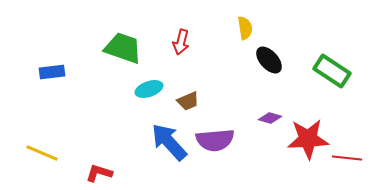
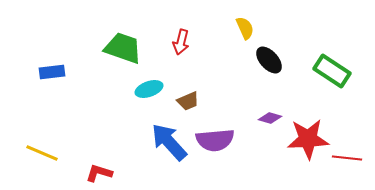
yellow semicircle: rotated 15 degrees counterclockwise
